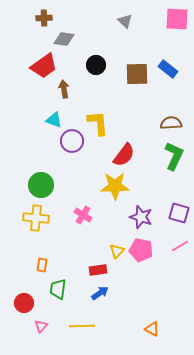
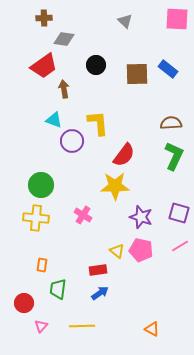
yellow triangle: rotated 35 degrees counterclockwise
